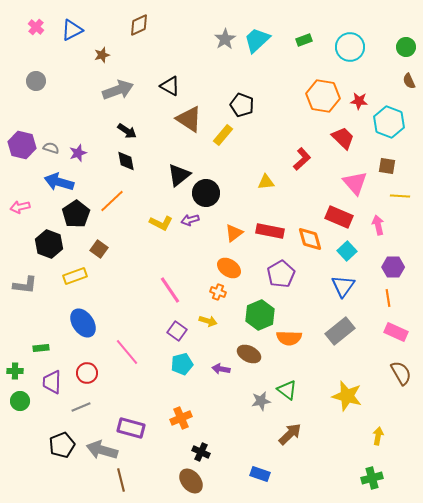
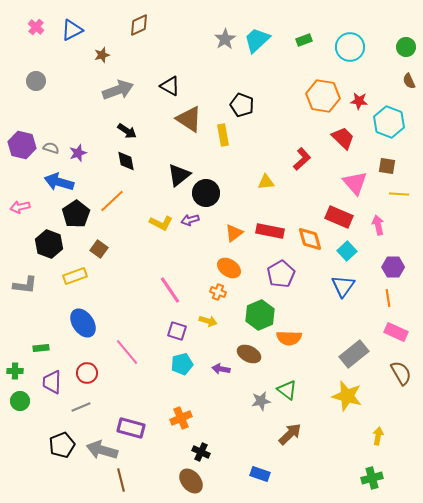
yellow rectangle at (223, 135): rotated 50 degrees counterclockwise
yellow line at (400, 196): moved 1 px left, 2 px up
purple square at (177, 331): rotated 18 degrees counterclockwise
gray rectangle at (340, 331): moved 14 px right, 23 px down
